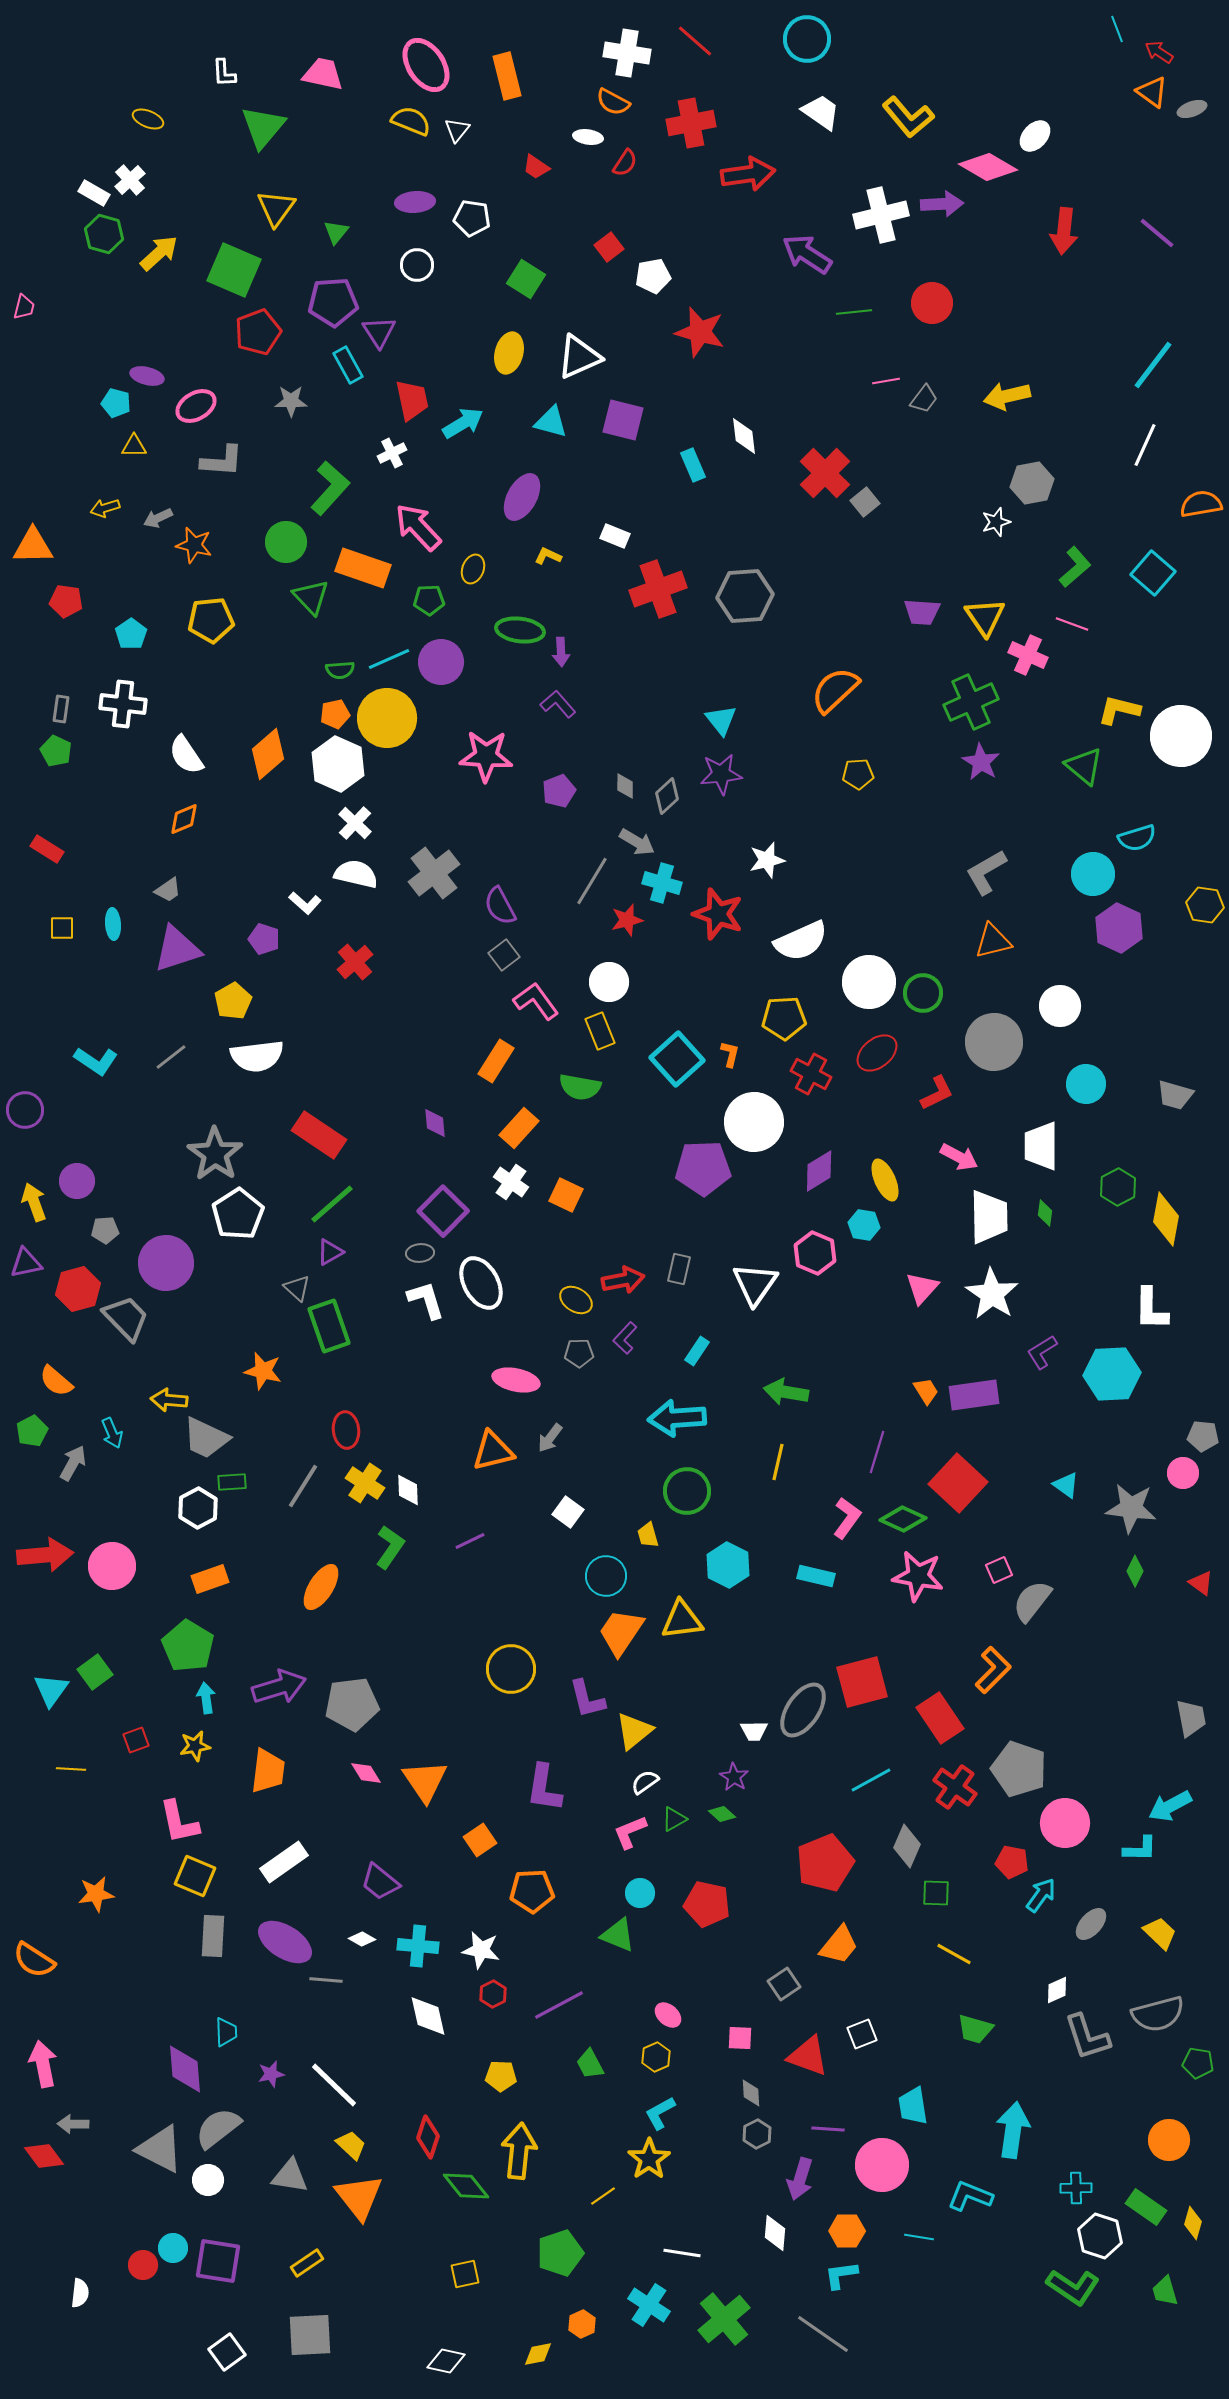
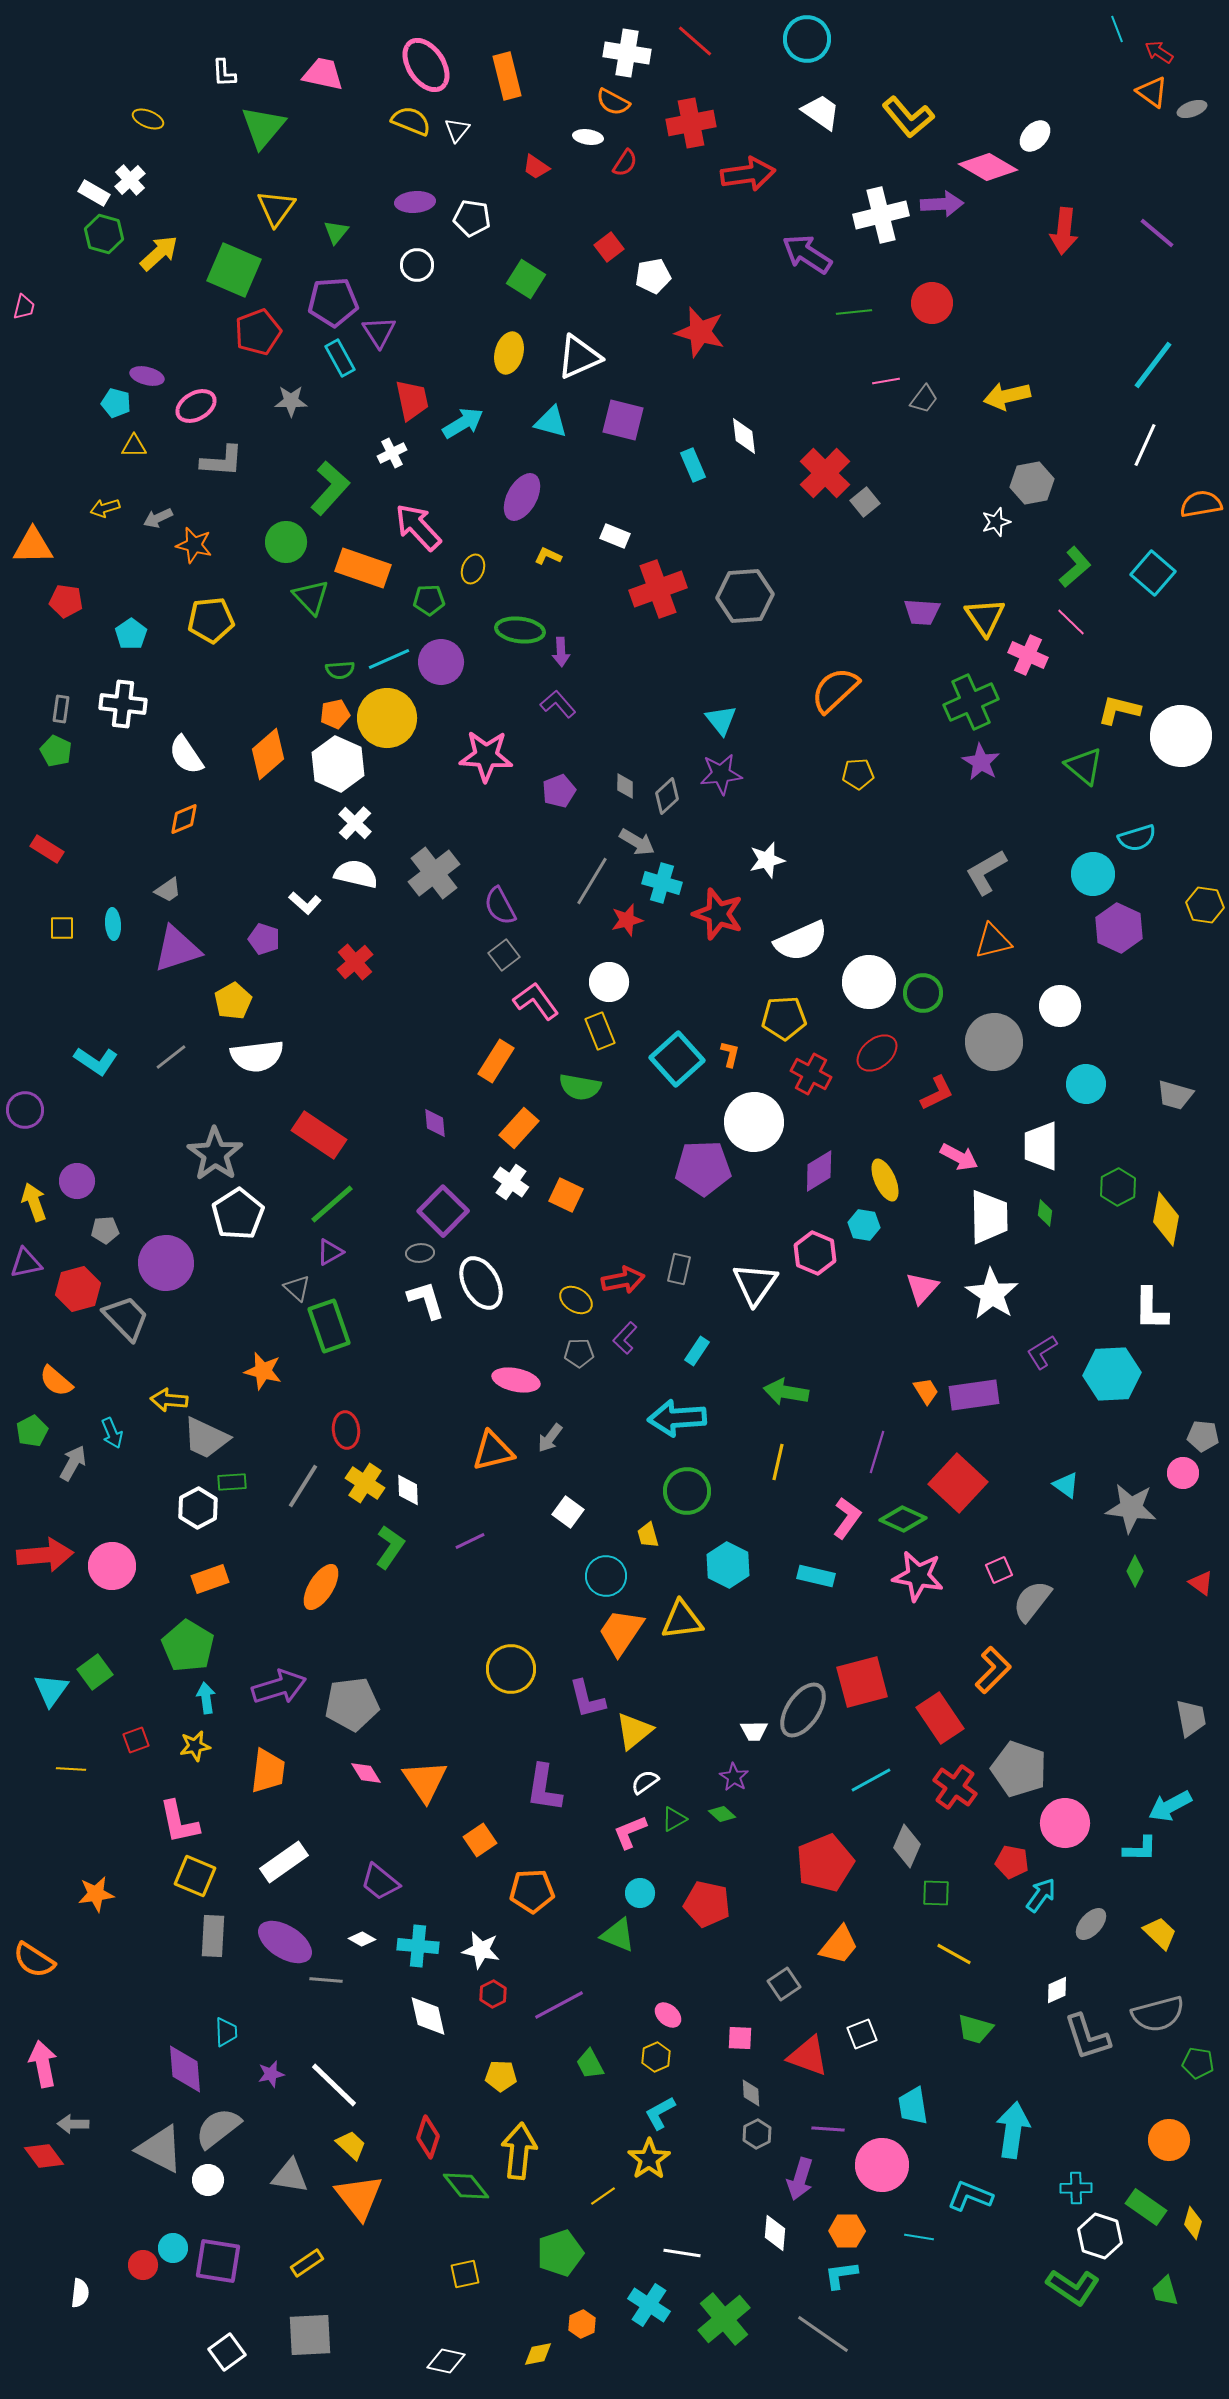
cyan rectangle at (348, 365): moved 8 px left, 7 px up
pink line at (1072, 624): moved 1 px left, 2 px up; rotated 24 degrees clockwise
